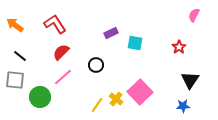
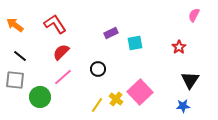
cyan square: rotated 21 degrees counterclockwise
black circle: moved 2 px right, 4 px down
